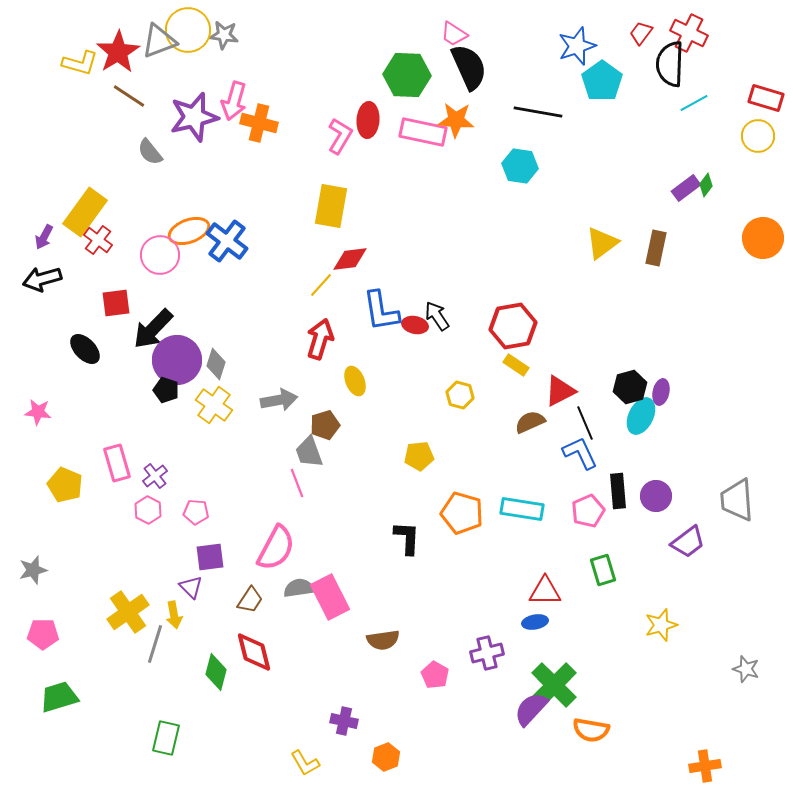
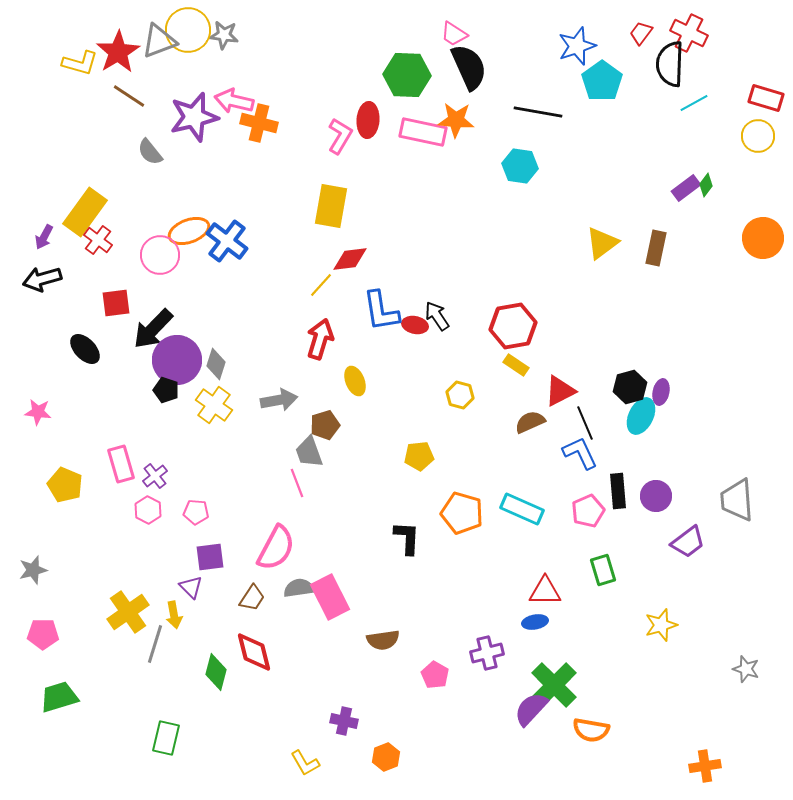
pink arrow at (234, 101): rotated 87 degrees clockwise
pink rectangle at (117, 463): moved 4 px right, 1 px down
cyan rectangle at (522, 509): rotated 15 degrees clockwise
brown trapezoid at (250, 600): moved 2 px right, 2 px up
